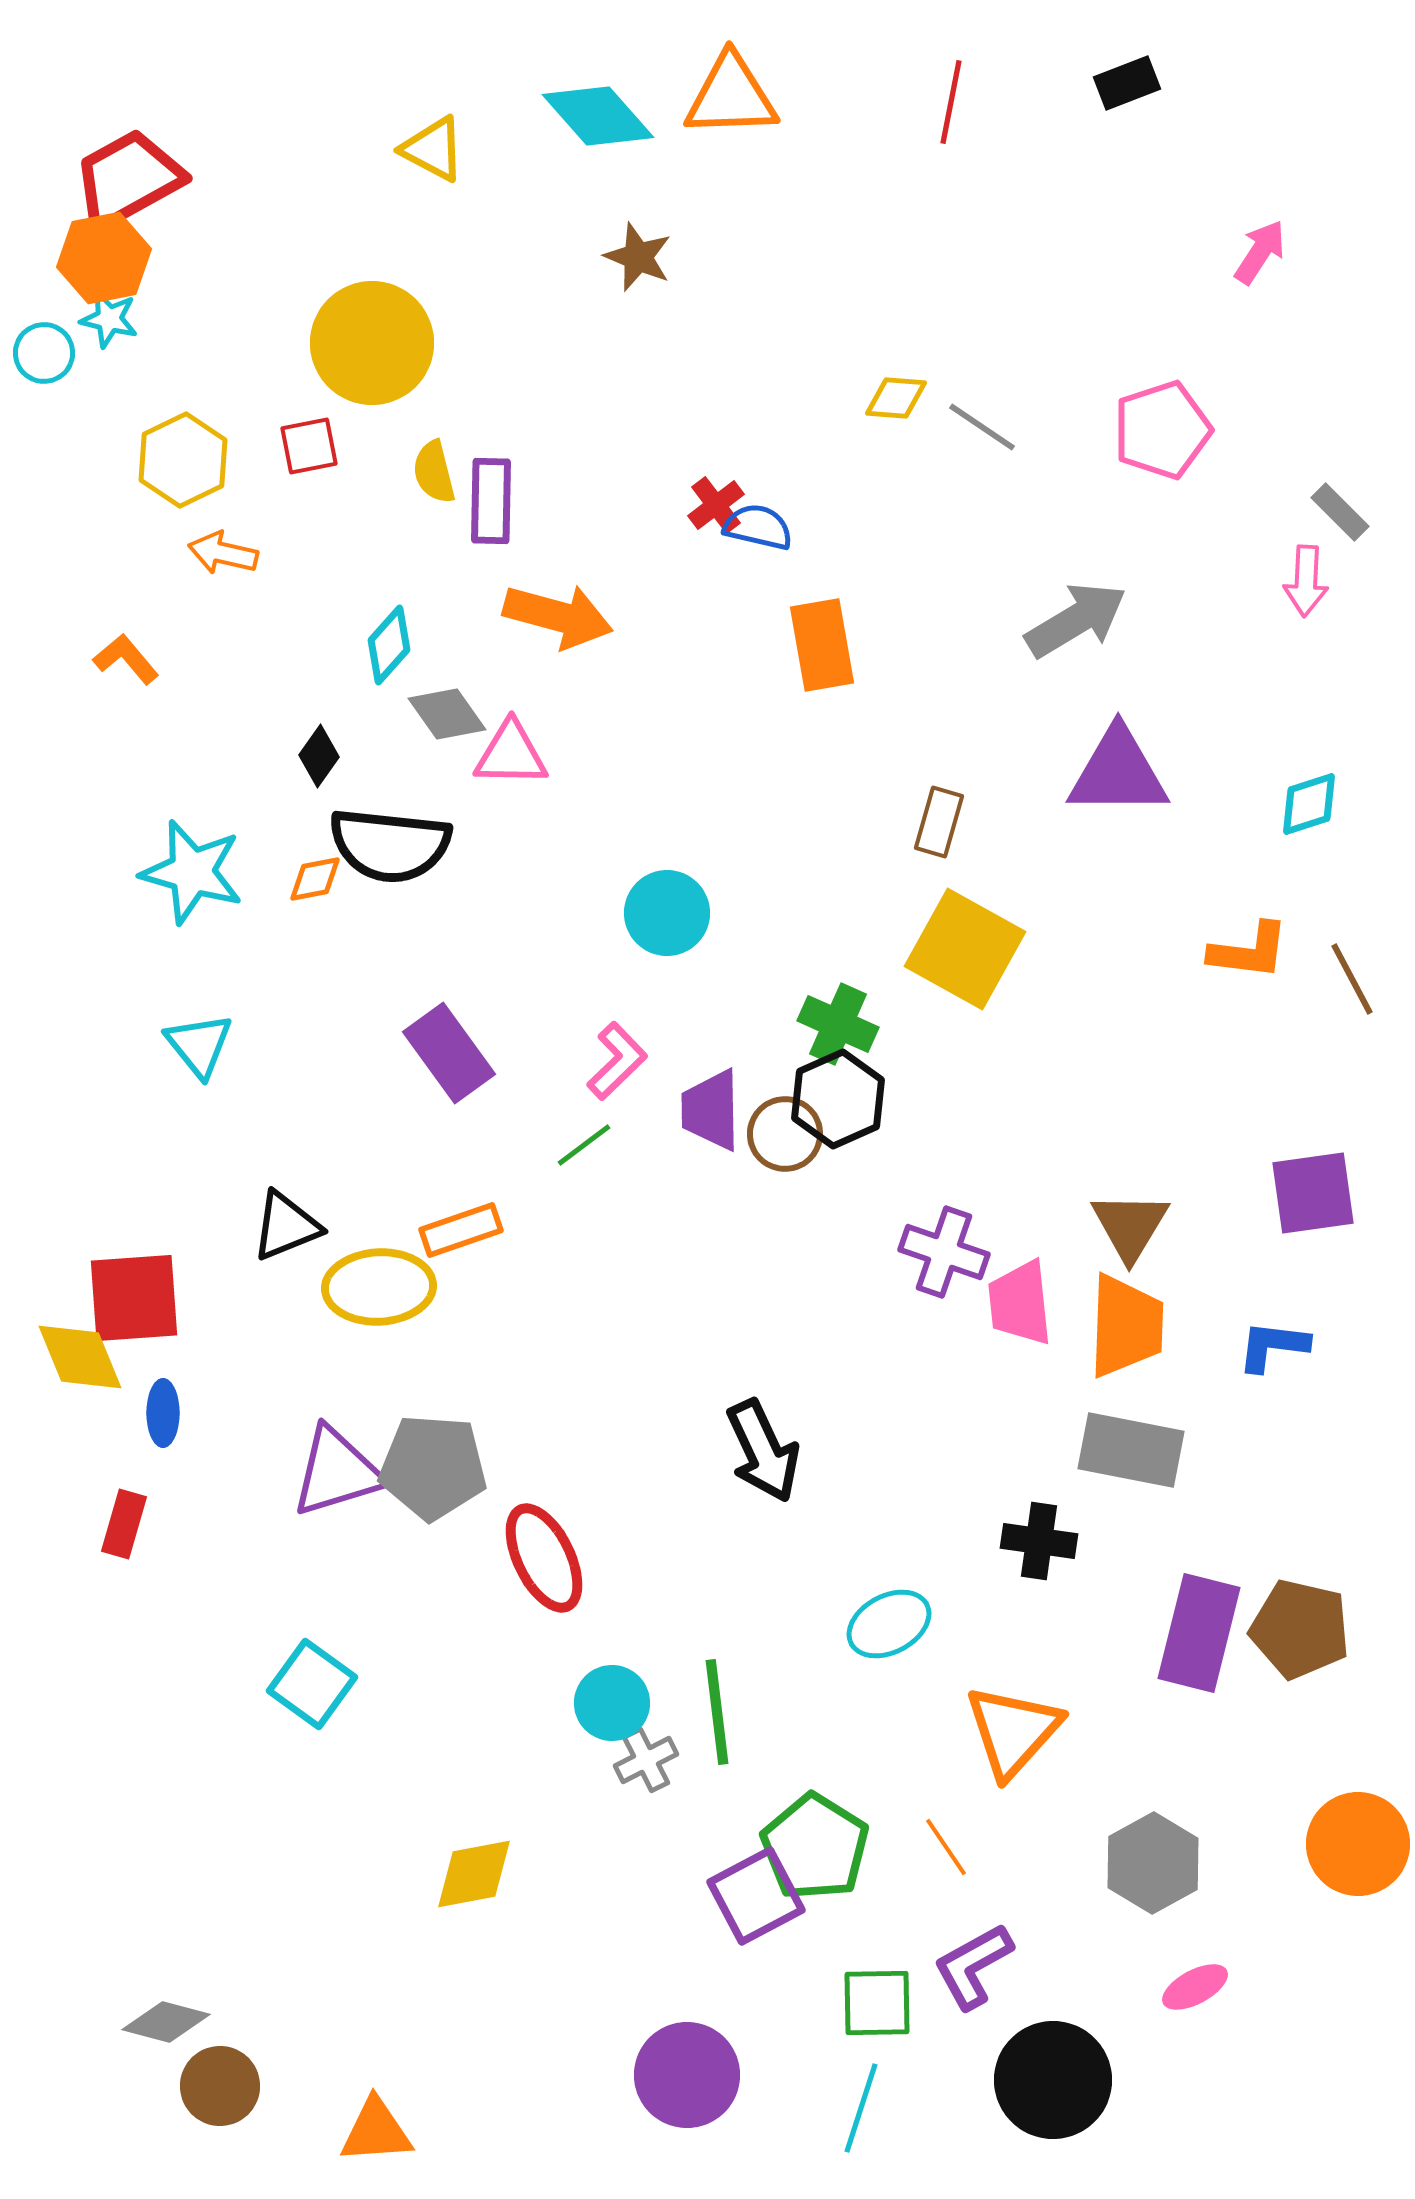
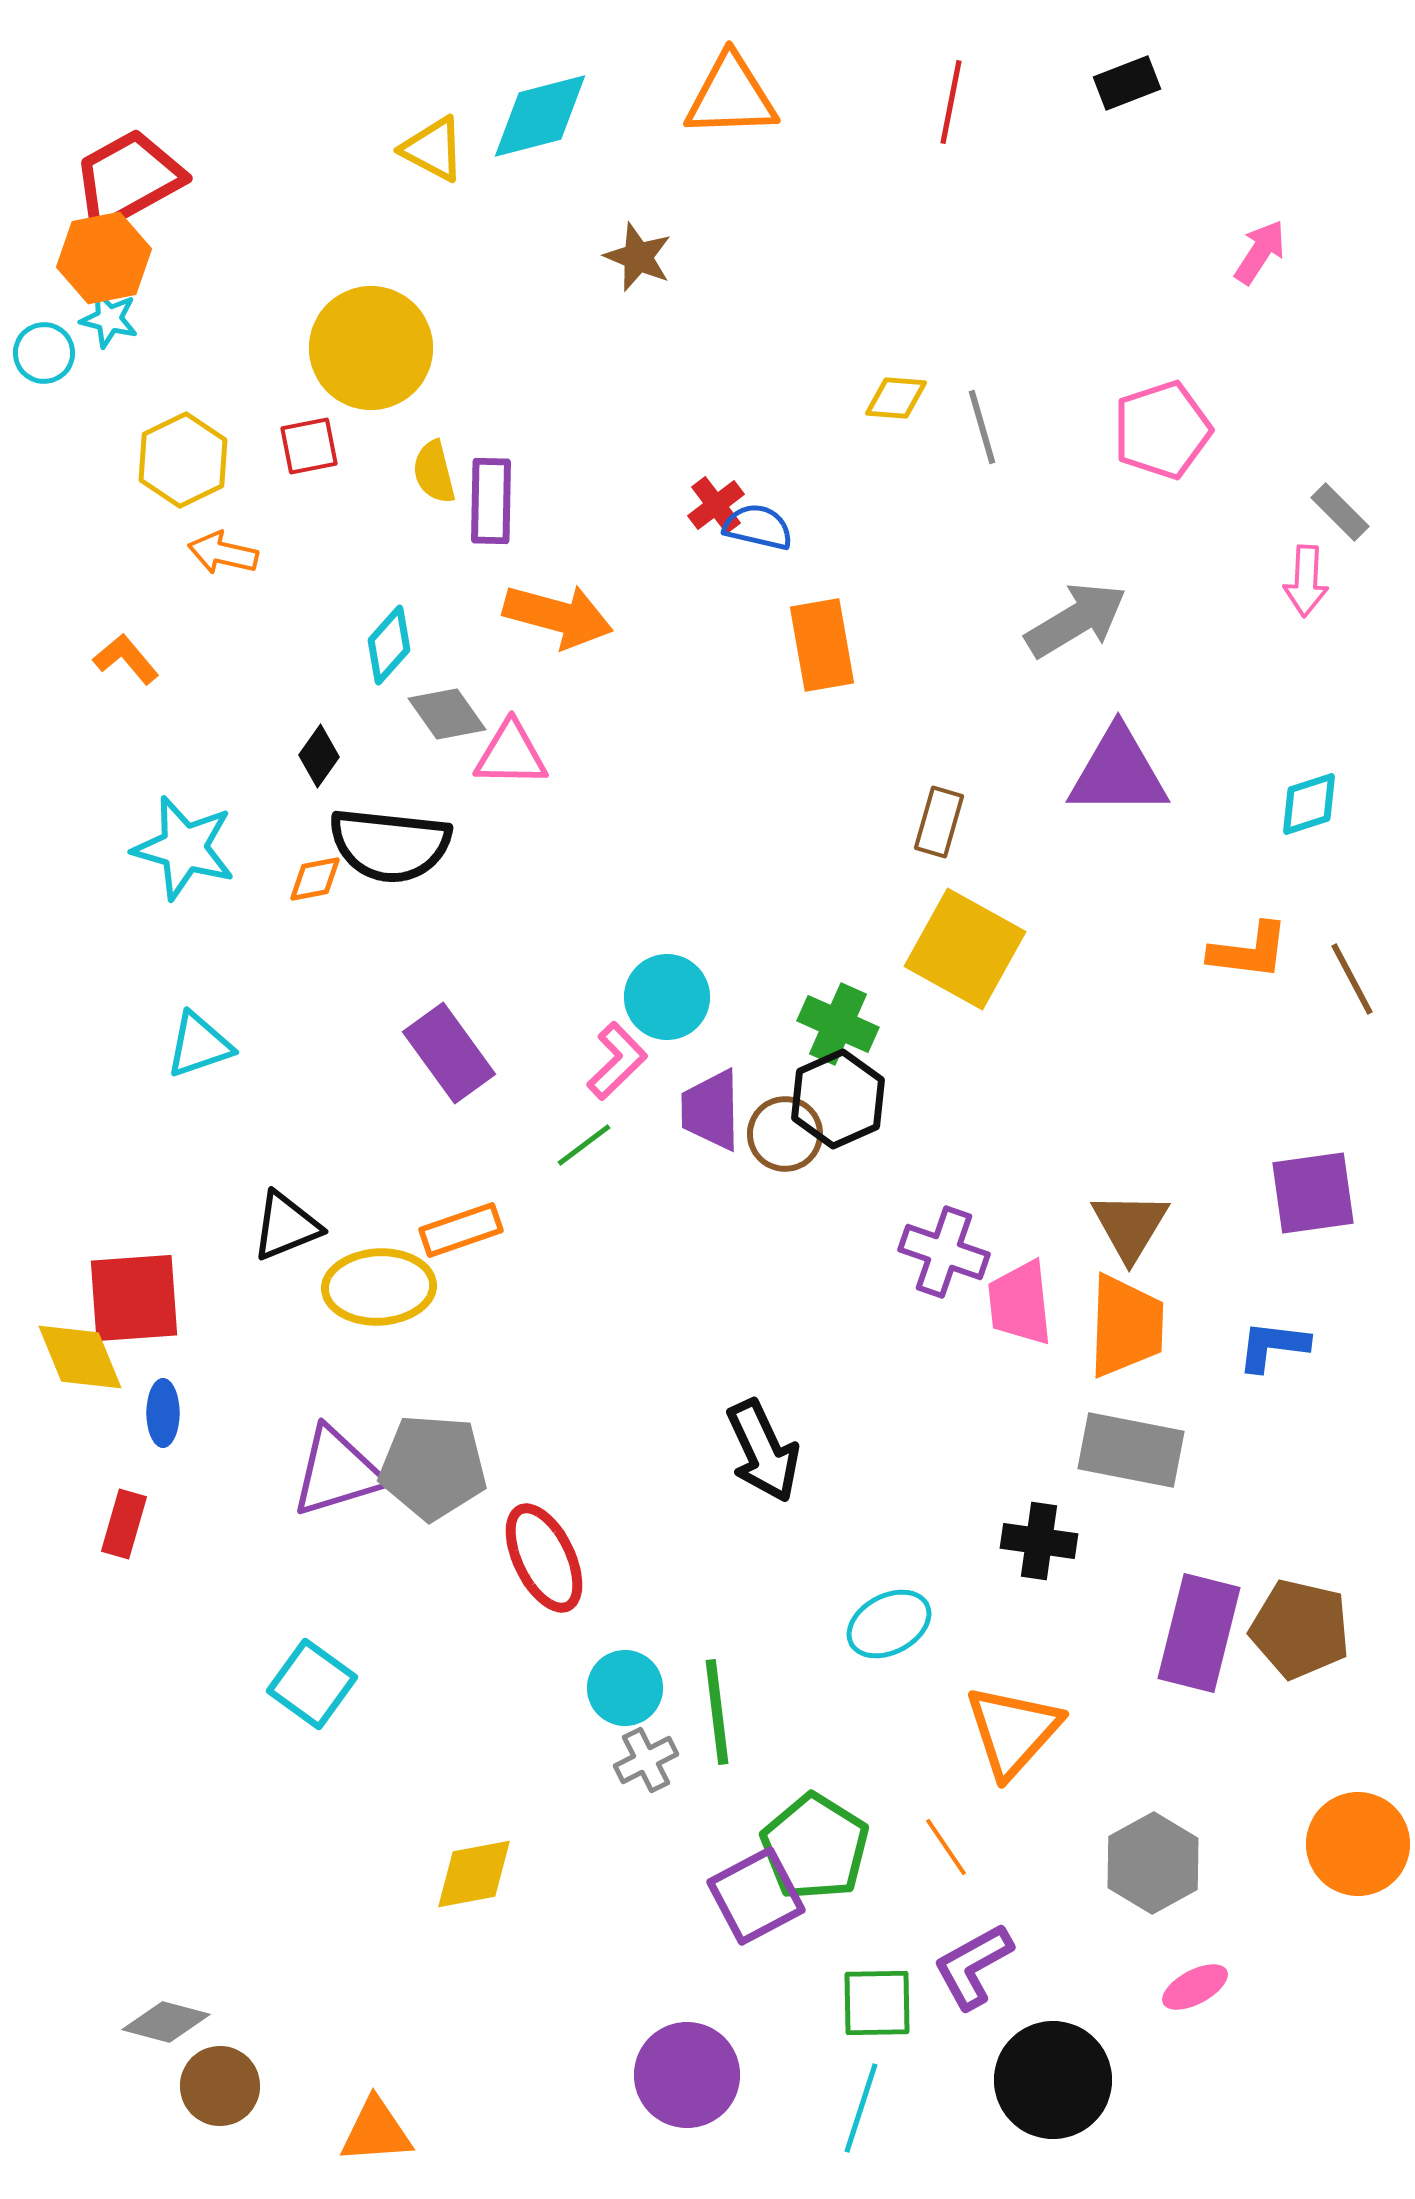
cyan diamond at (598, 116): moved 58 px left; rotated 63 degrees counterclockwise
yellow circle at (372, 343): moved 1 px left, 5 px down
gray line at (982, 427): rotated 40 degrees clockwise
cyan star at (192, 872): moved 8 px left, 24 px up
cyan circle at (667, 913): moved 84 px down
cyan triangle at (199, 1045): rotated 50 degrees clockwise
cyan circle at (612, 1703): moved 13 px right, 15 px up
